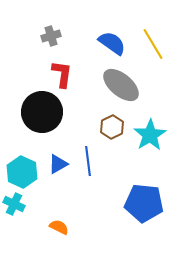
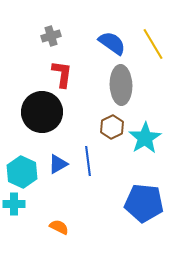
gray ellipse: rotated 48 degrees clockwise
cyan star: moved 5 px left, 3 px down
cyan cross: rotated 25 degrees counterclockwise
